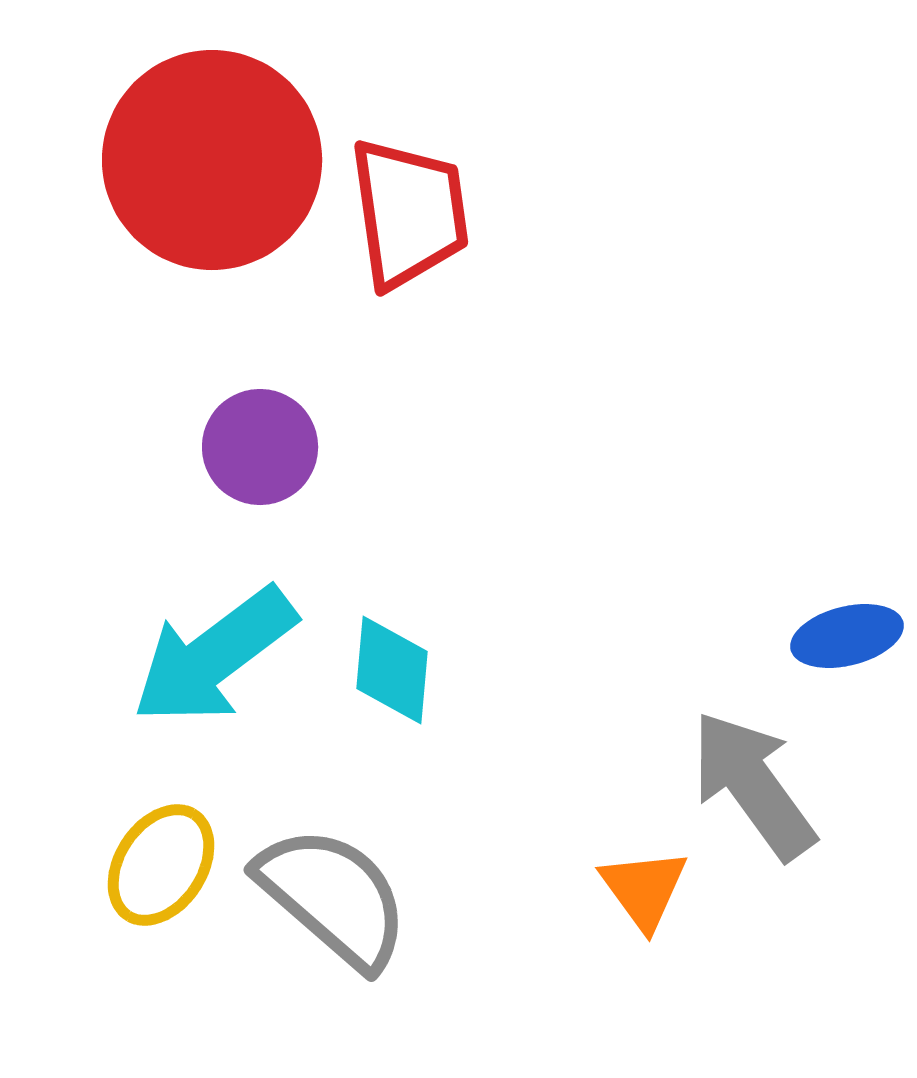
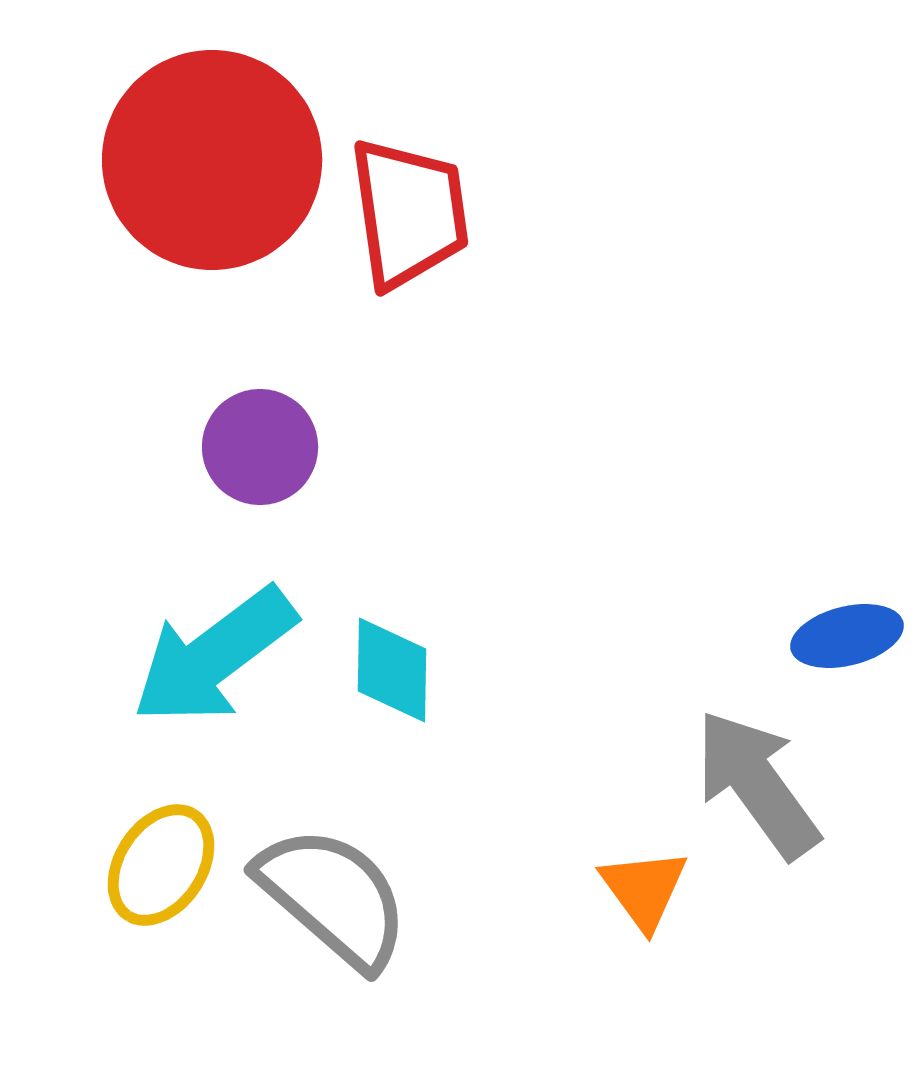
cyan diamond: rotated 4 degrees counterclockwise
gray arrow: moved 4 px right, 1 px up
